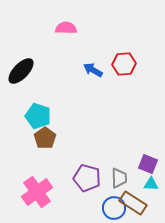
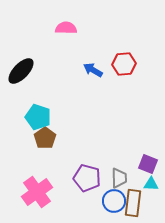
cyan pentagon: moved 1 px down
brown rectangle: rotated 64 degrees clockwise
blue circle: moved 7 px up
